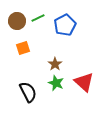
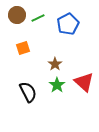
brown circle: moved 6 px up
blue pentagon: moved 3 px right, 1 px up
green star: moved 1 px right, 2 px down; rotated 14 degrees clockwise
